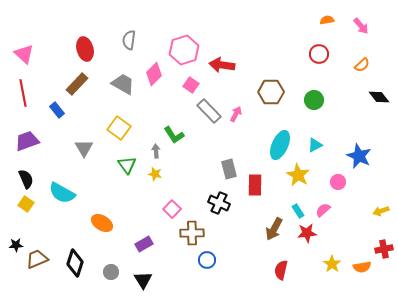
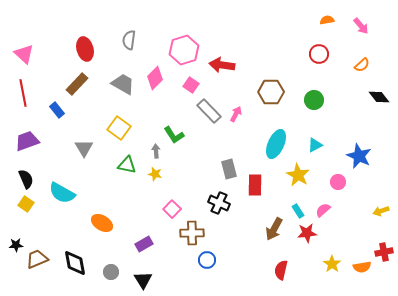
pink diamond at (154, 74): moved 1 px right, 4 px down
cyan ellipse at (280, 145): moved 4 px left, 1 px up
green triangle at (127, 165): rotated 42 degrees counterclockwise
red cross at (384, 249): moved 3 px down
black diamond at (75, 263): rotated 28 degrees counterclockwise
